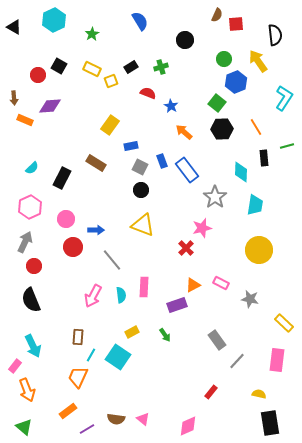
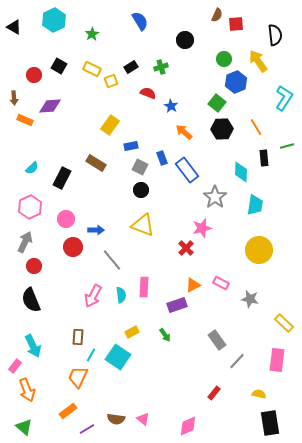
red circle at (38, 75): moved 4 px left
blue rectangle at (162, 161): moved 3 px up
red rectangle at (211, 392): moved 3 px right, 1 px down
